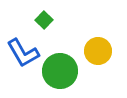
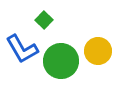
blue L-shape: moved 1 px left, 4 px up
green circle: moved 1 px right, 10 px up
